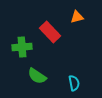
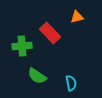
red rectangle: moved 1 px down
green cross: moved 1 px up
cyan semicircle: moved 3 px left
